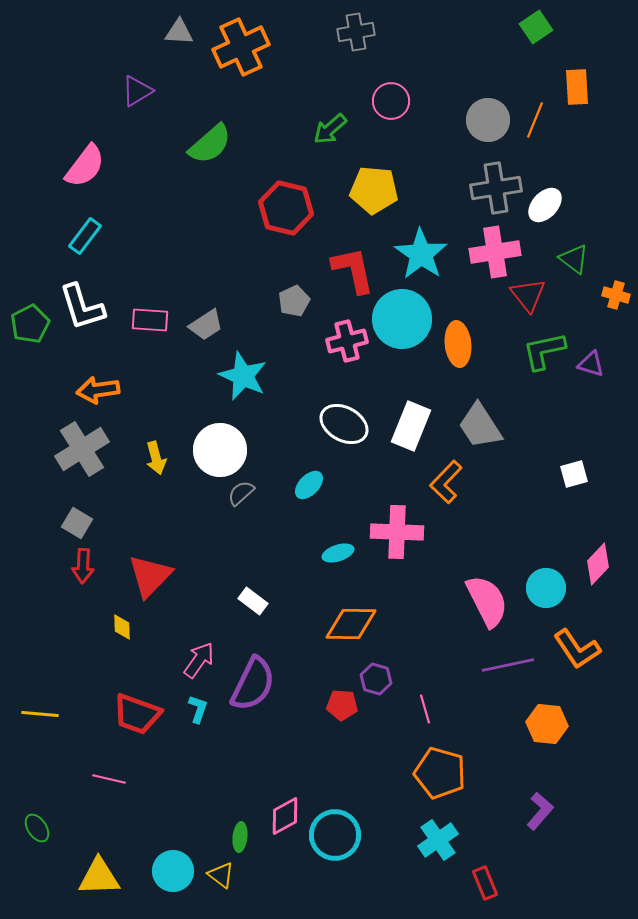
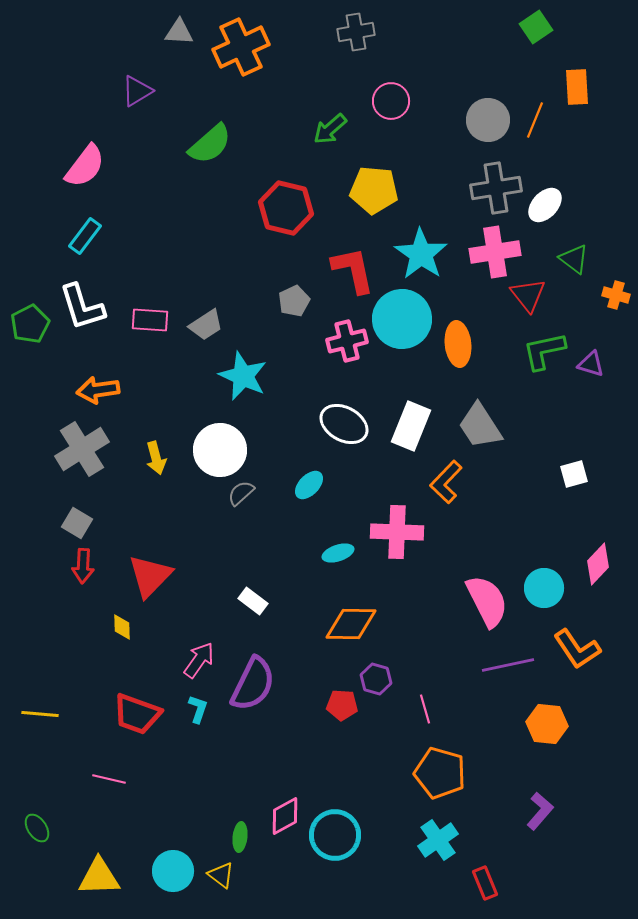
cyan circle at (546, 588): moved 2 px left
